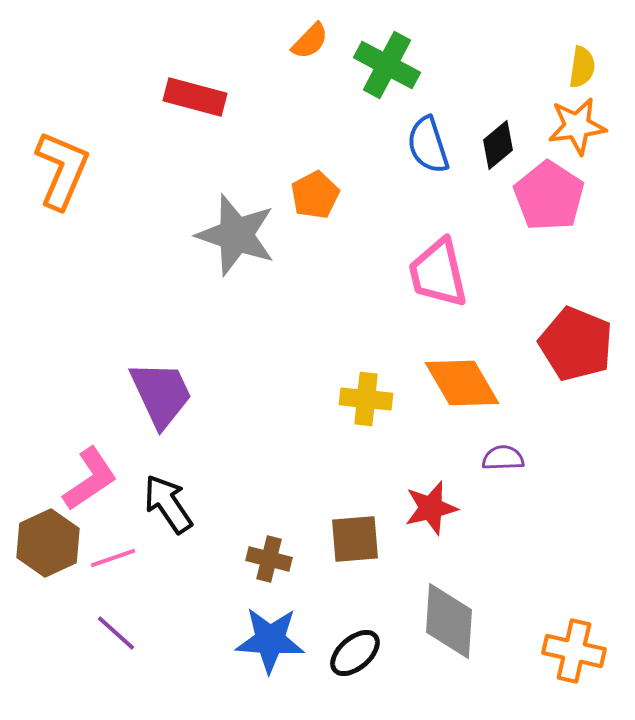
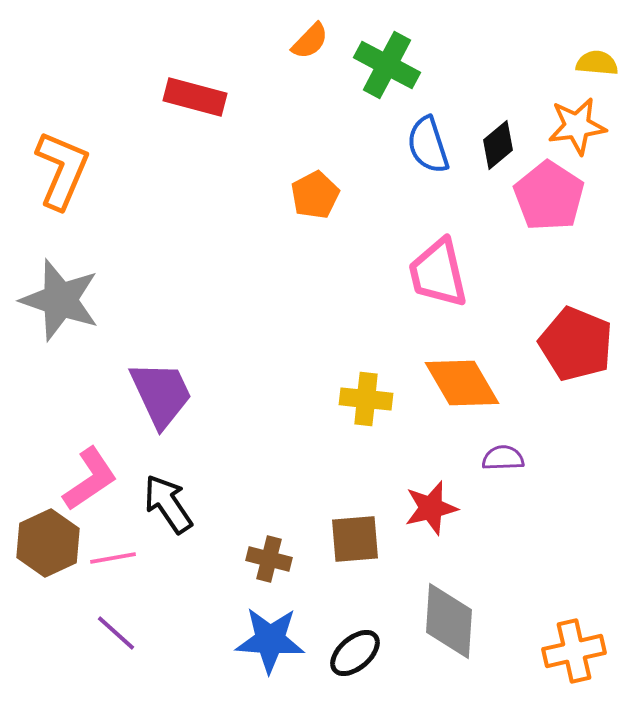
yellow semicircle: moved 15 px right, 4 px up; rotated 93 degrees counterclockwise
gray star: moved 176 px left, 65 px down
pink line: rotated 9 degrees clockwise
orange cross: rotated 26 degrees counterclockwise
